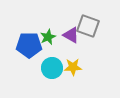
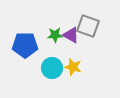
green star: moved 7 px right, 2 px up; rotated 21 degrees clockwise
blue pentagon: moved 4 px left
yellow star: rotated 18 degrees clockwise
